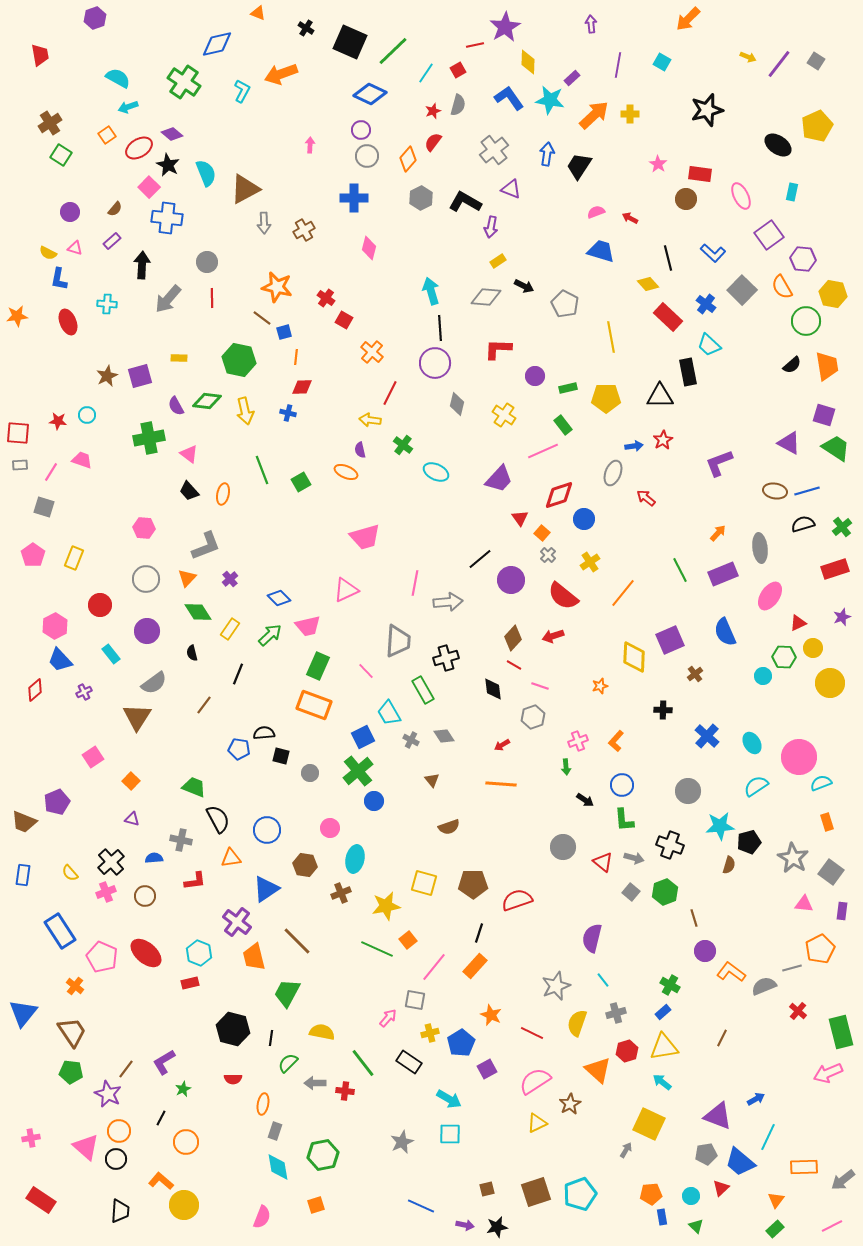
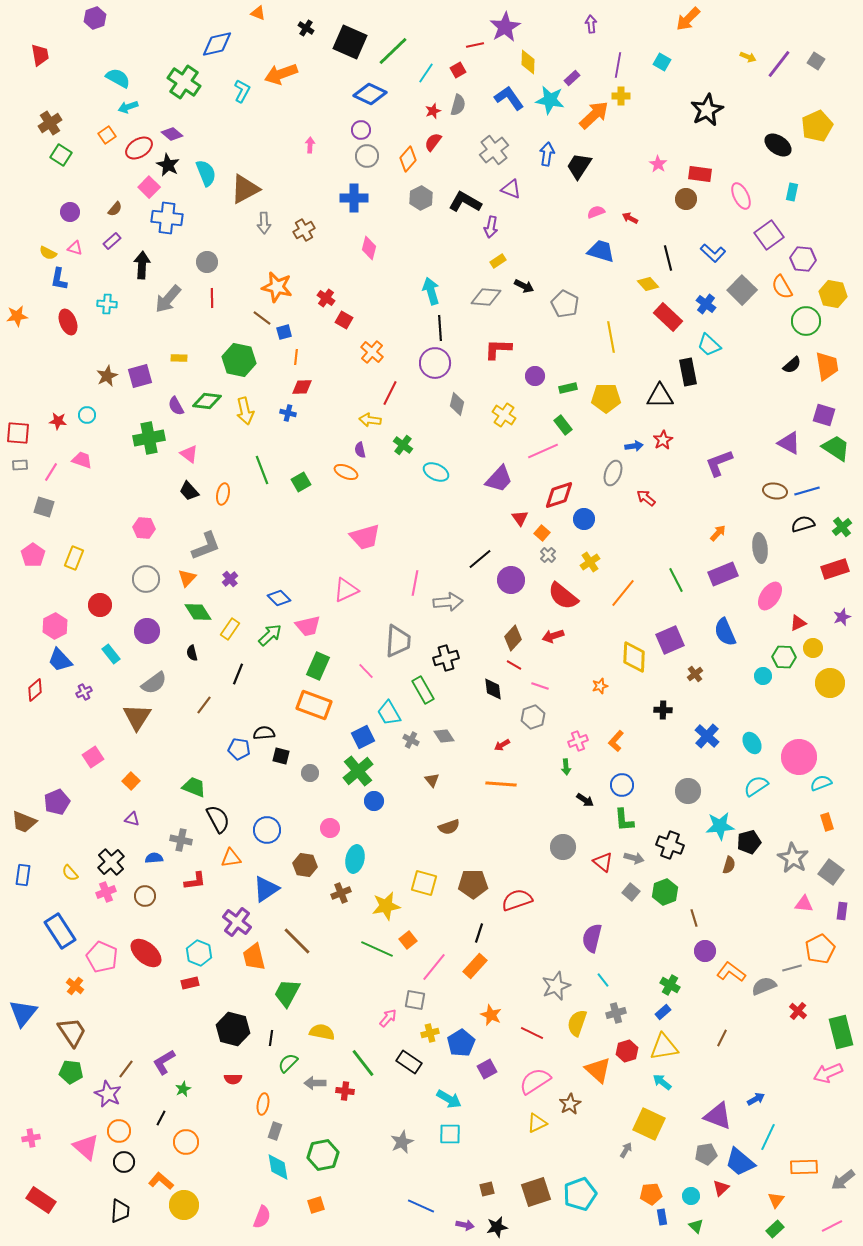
black star at (707, 110): rotated 12 degrees counterclockwise
yellow cross at (630, 114): moved 9 px left, 18 px up
green line at (680, 570): moved 4 px left, 10 px down
black circle at (116, 1159): moved 8 px right, 3 px down
